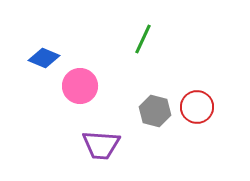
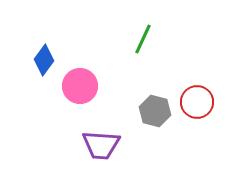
blue diamond: moved 2 px down; rotated 76 degrees counterclockwise
red circle: moved 5 px up
